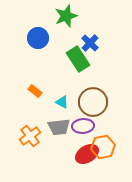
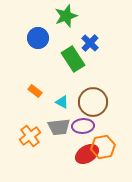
green rectangle: moved 5 px left
